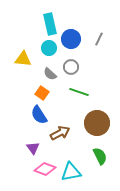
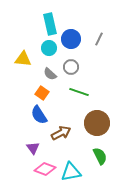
brown arrow: moved 1 px right
